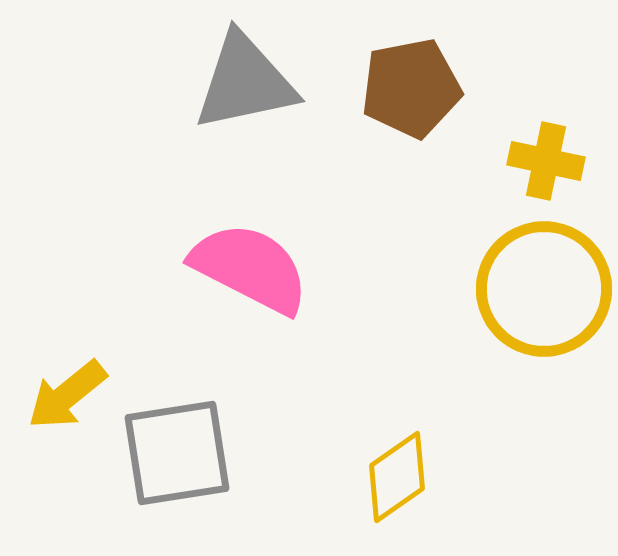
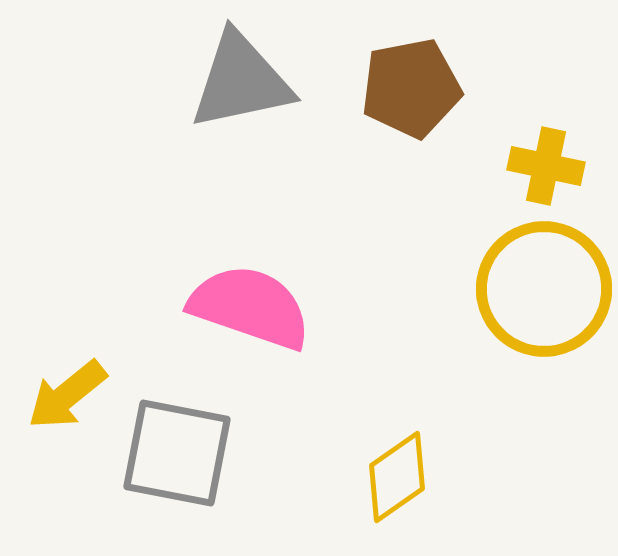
gray triangle: moved 4 px left, 1 px up
yellow cross: moved 5 px down
pink semicircle: moved 39 px down; rotated 8 degrees counterclockwise
gray square: rotated 20 degrees clockwise
